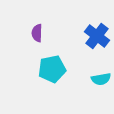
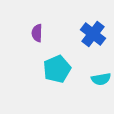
blue cross: moved 4 px left, 2 px up
cyan pentagon: moved 5 px right; rotated 12 degrees counterclockwise
